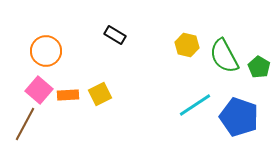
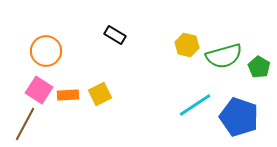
green semicircle: rotated 78 degrees counterclockwise
pink square: rotated 8 degrees counterclockwise
